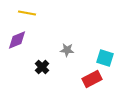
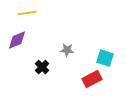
yellow line: rotated 18 degrees counterclockwise
